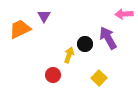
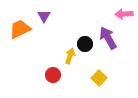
yellow arrow: moved 1 px right, 1 px down
